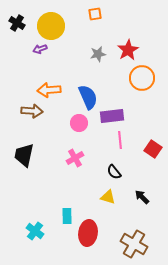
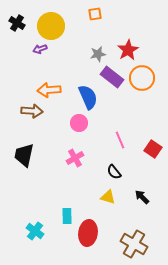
purple rectangle: moved 39 px up; rotated 45 degrees clockwise
pink line: rotated 18 degrees counterclockwise
